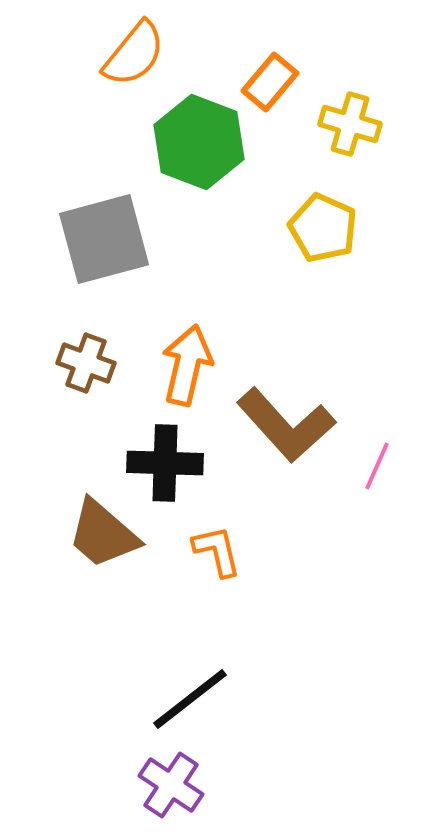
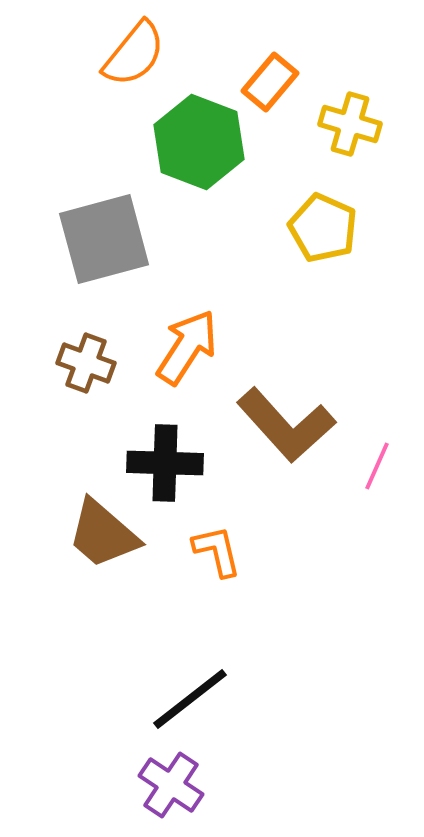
orange arrow: moved 18 px up; rotated 20 degrees clockwise
